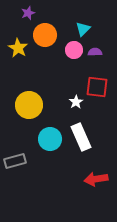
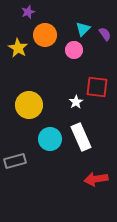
purple star: moved 1 px up
purple semicircle: moved 10 px right, 18 px up; rotated 56 degrees clockwise
